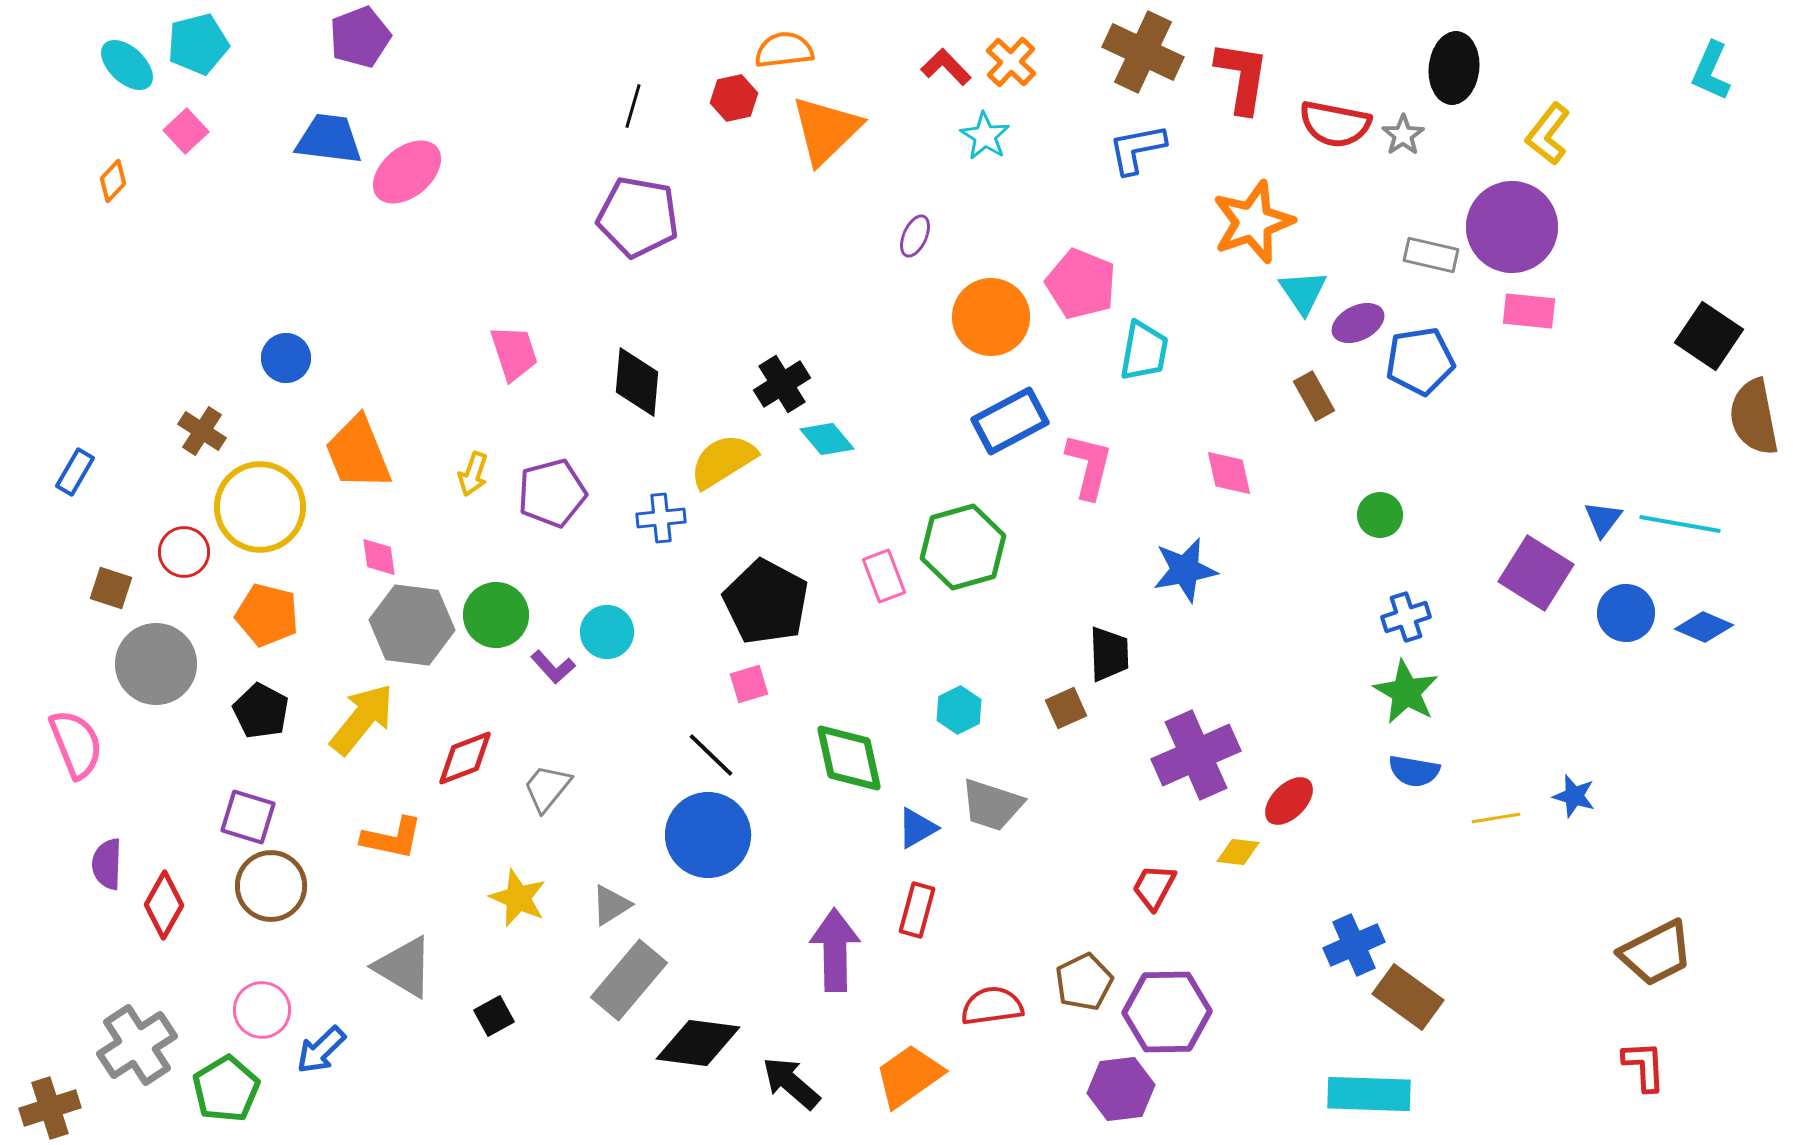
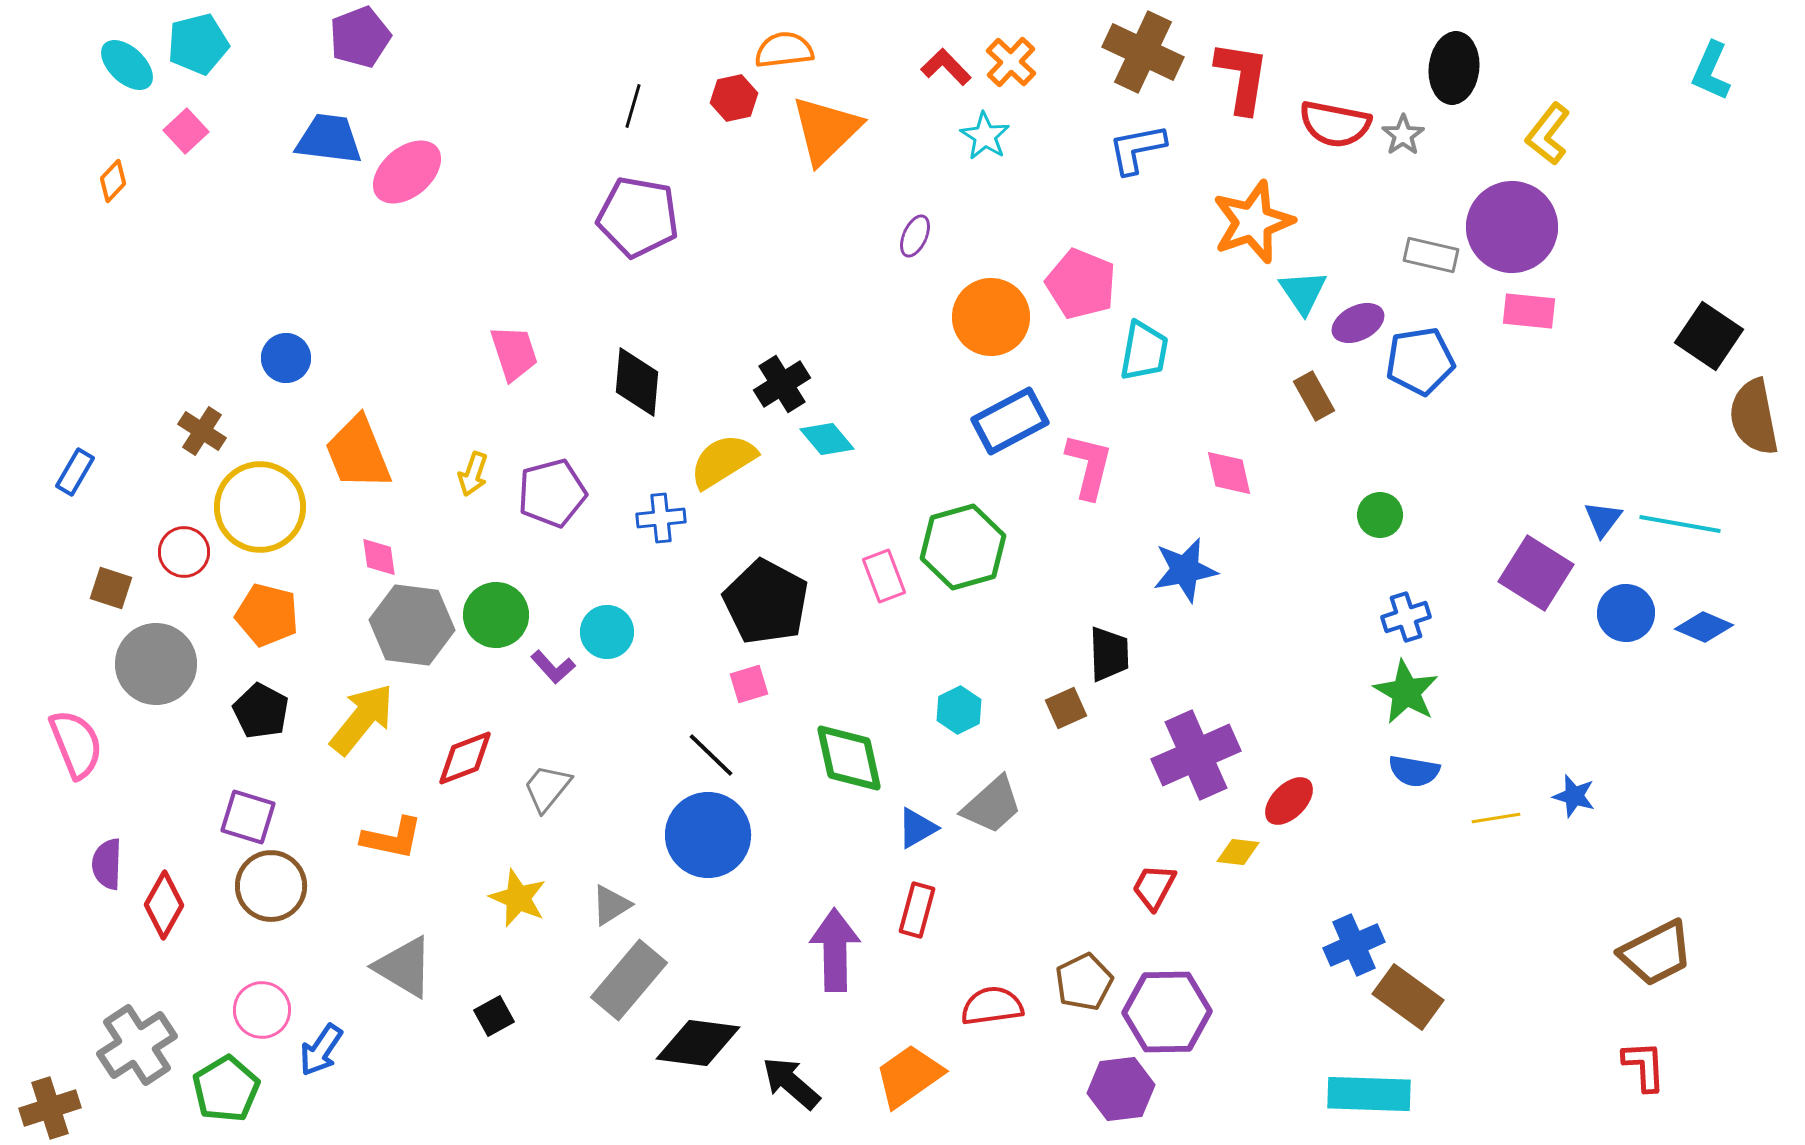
gray trapezoid at (992, 805): rotated 60 degrees counterclockwise
blue arrow at (321, 1050): rotated 12 degrees counterclockwise
